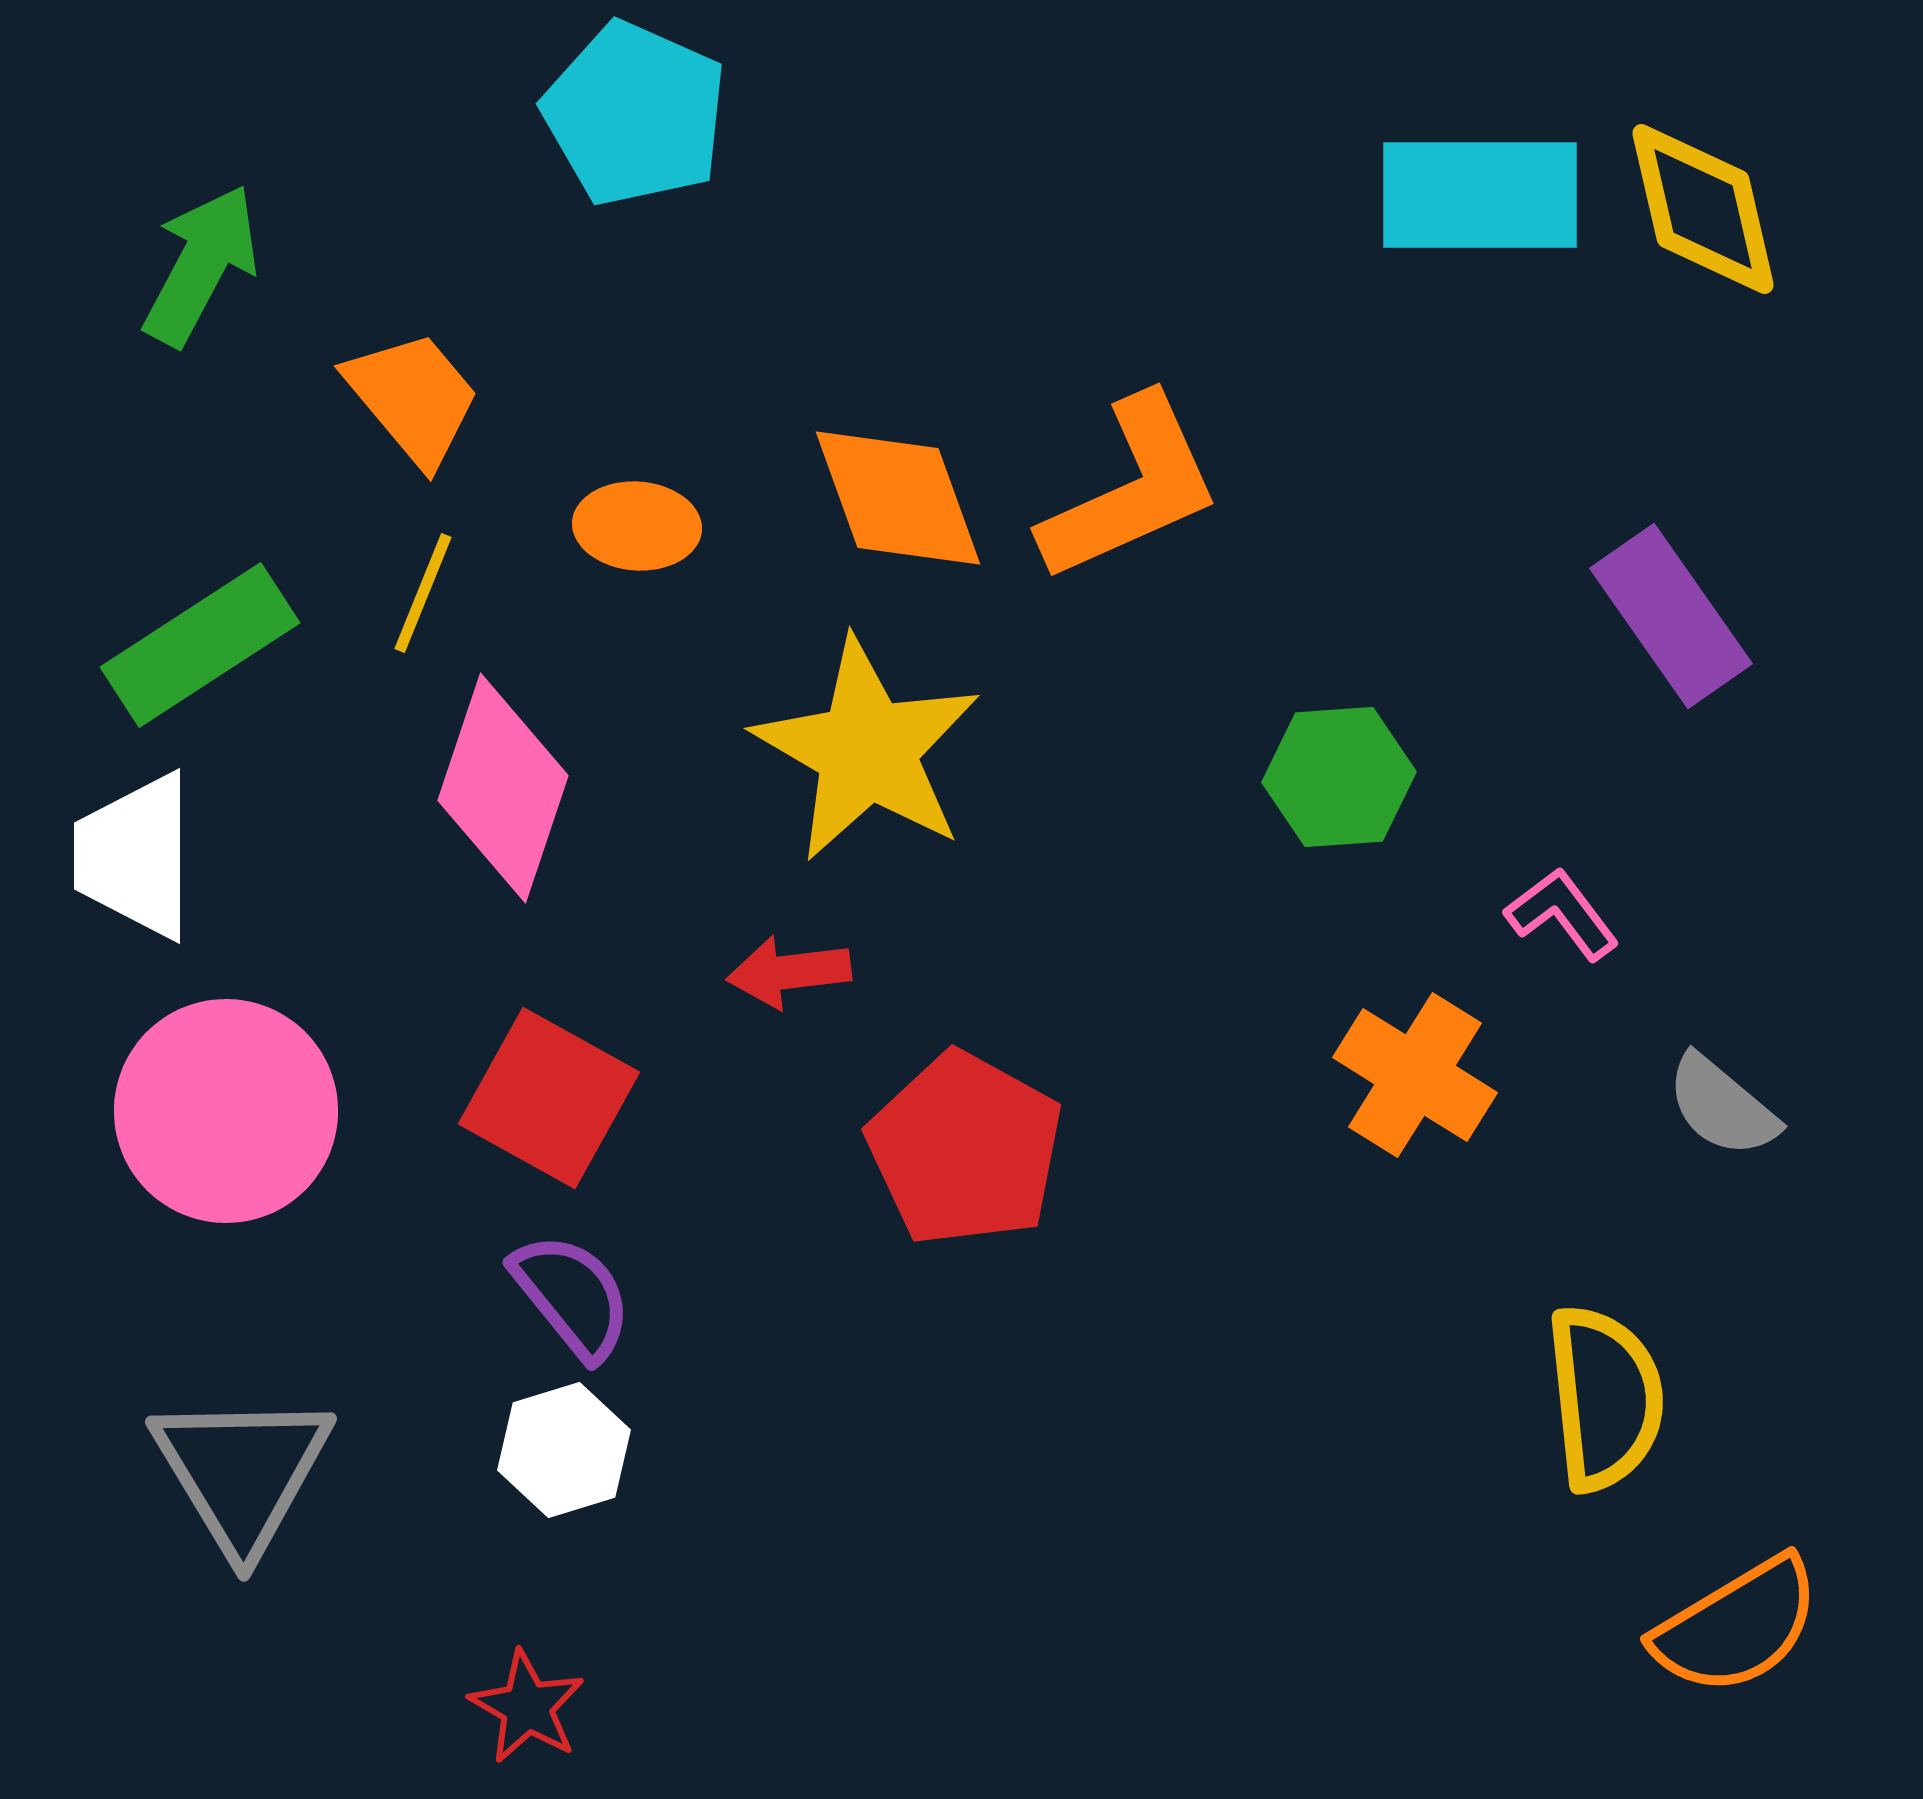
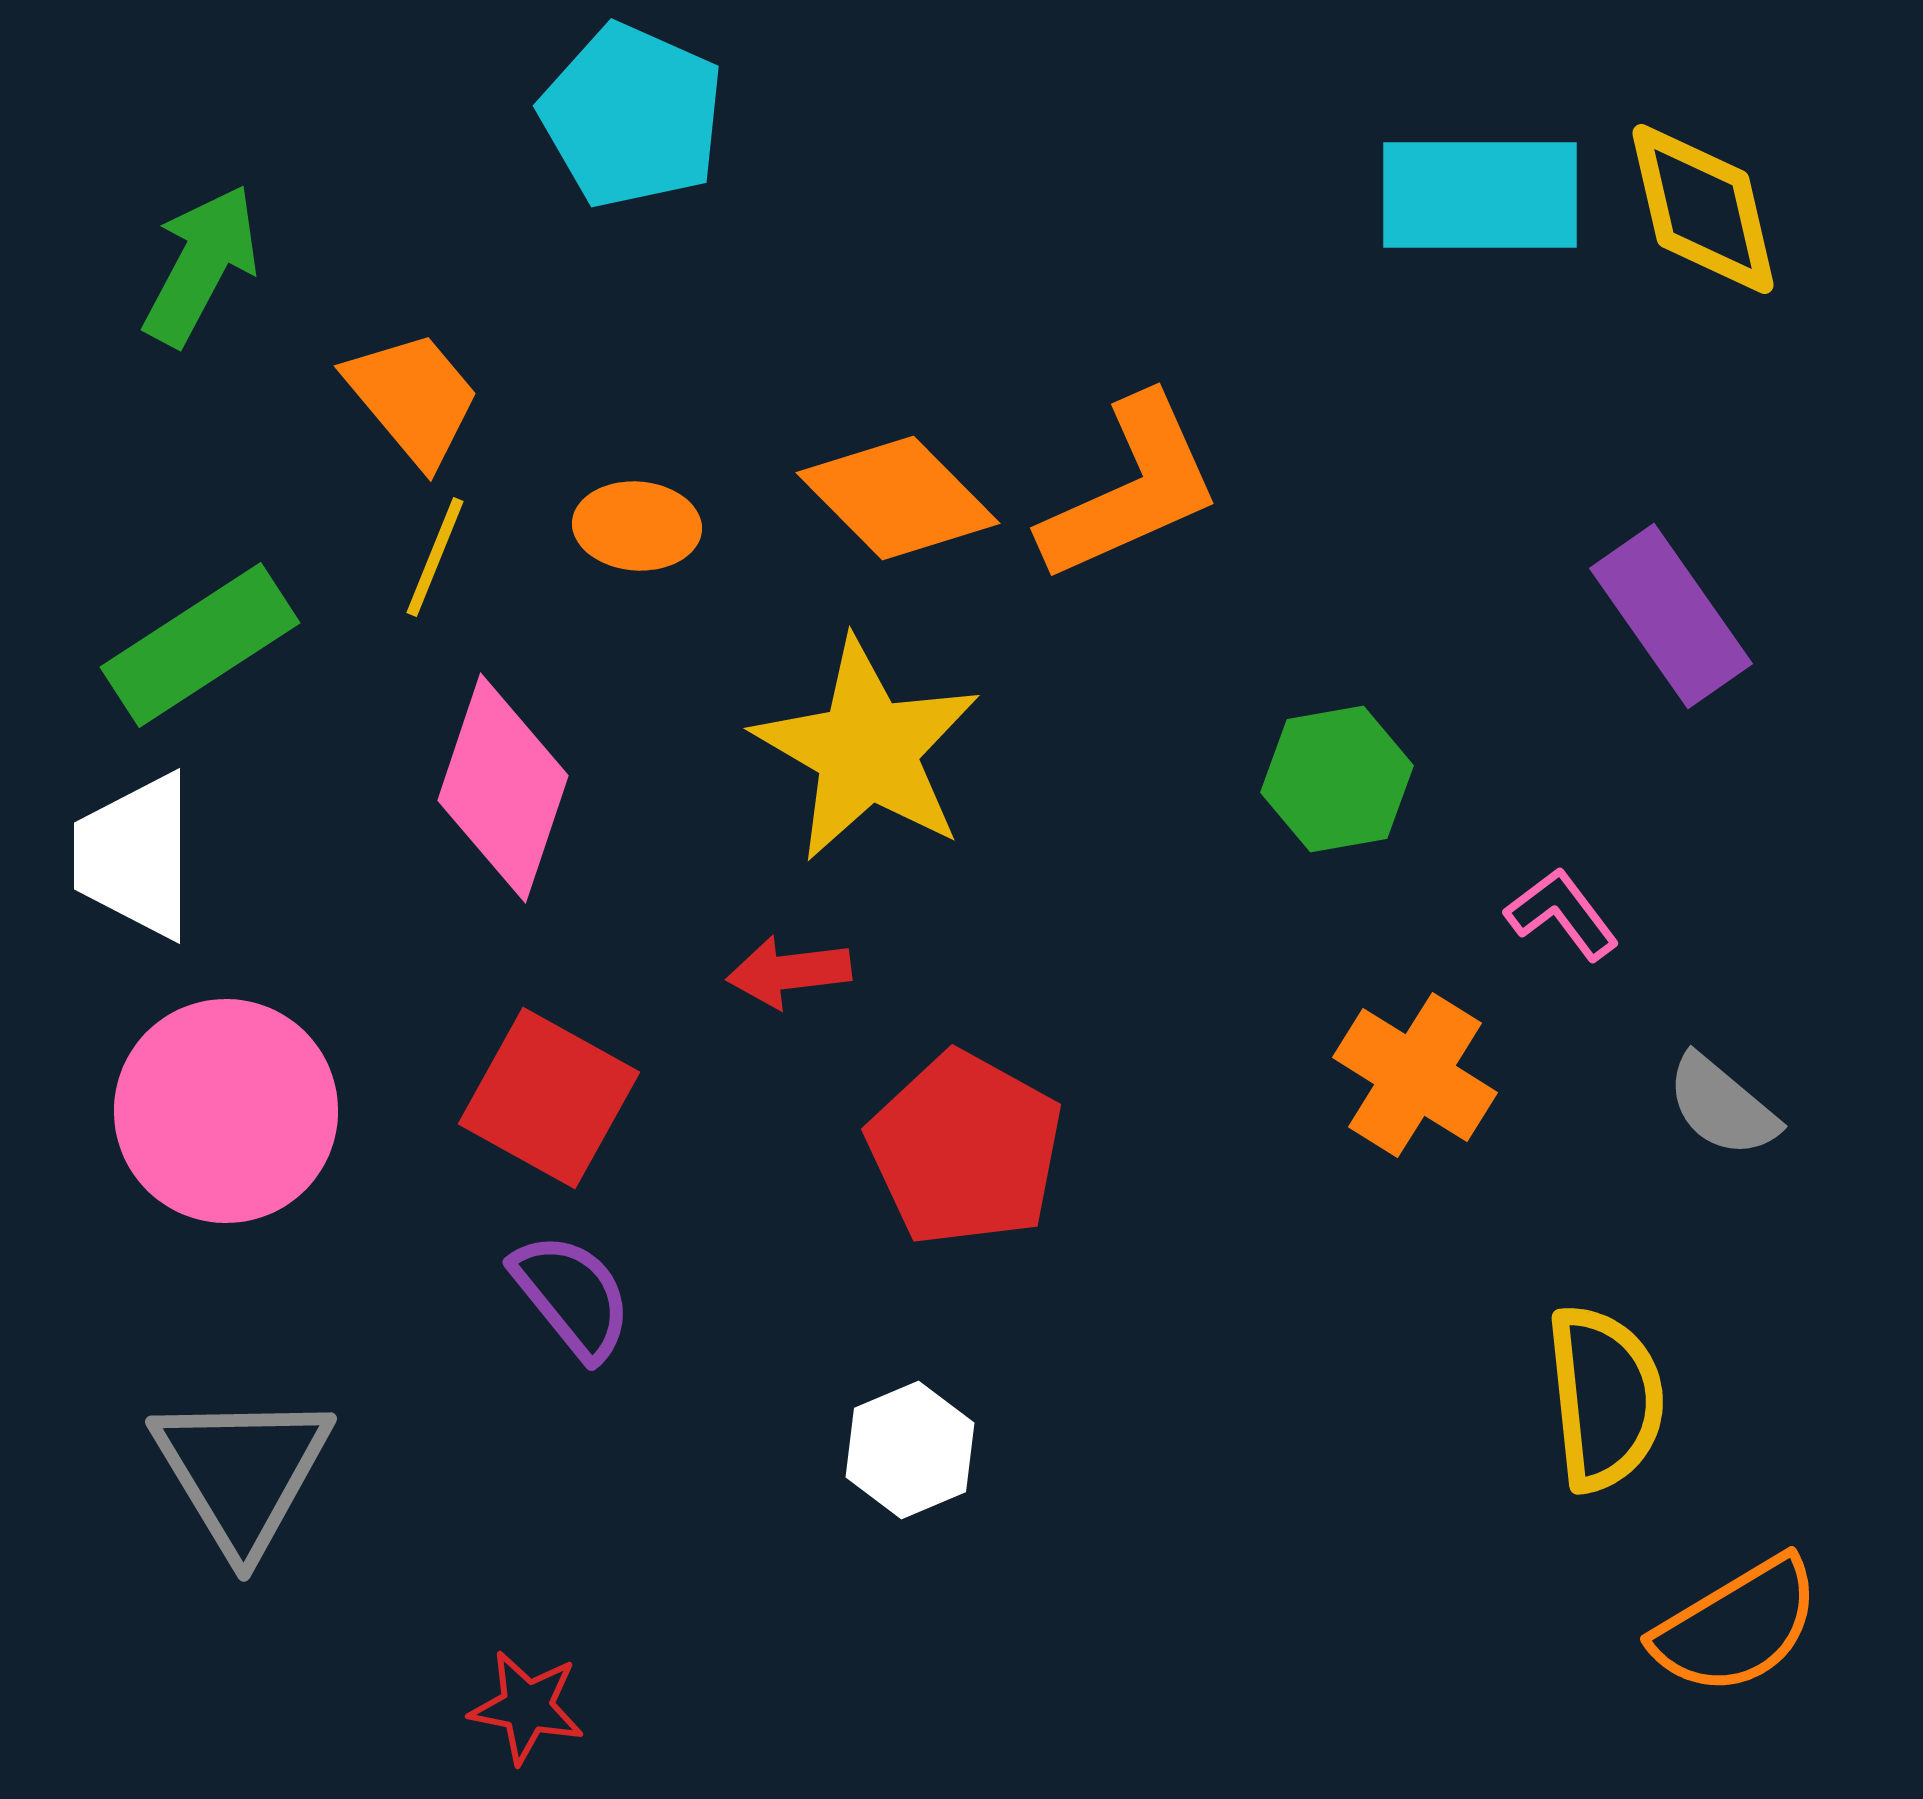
cyan pentagon: moved 3 px left, 2 px down
orange diamond: rotated 25 degrees counterclockwise
yellow line: moved 12 px right, 36 px up
green hexagon: moved 2 px left, 2 px down; rotated 6 degrees counterclockwise
white hexagon: moved 346 px right; rotated 6 degrees counterclockwise
red star: rotated 19 degrees counterclockwise
